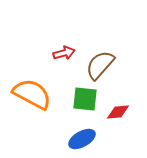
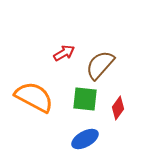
red arrow: rotated 15 degrees counterclockwise
orange semicircle: moved 2 px right, 3 px down
red diamond: moved 4 px up; rotated 50 degrees counterclockwise
blue ellipse: moved 3 px right
